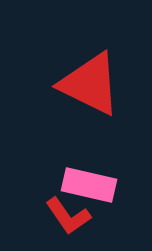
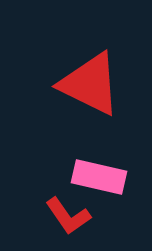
pink rectangle: moved 10 px right, 8 px up
